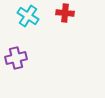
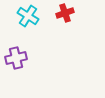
red cross: rotated 24 degrees counterclockwise
